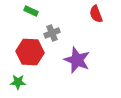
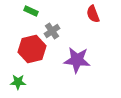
red semicircle: moved 3 px left
gray cross: moved 2 px up; rotated 14 degrees counterclockwise
red hexagon: moved 2 px right, 3 px up; rotated 16 degrees counterclockwise
purple star: rotated 16 degrees counterclockwise
